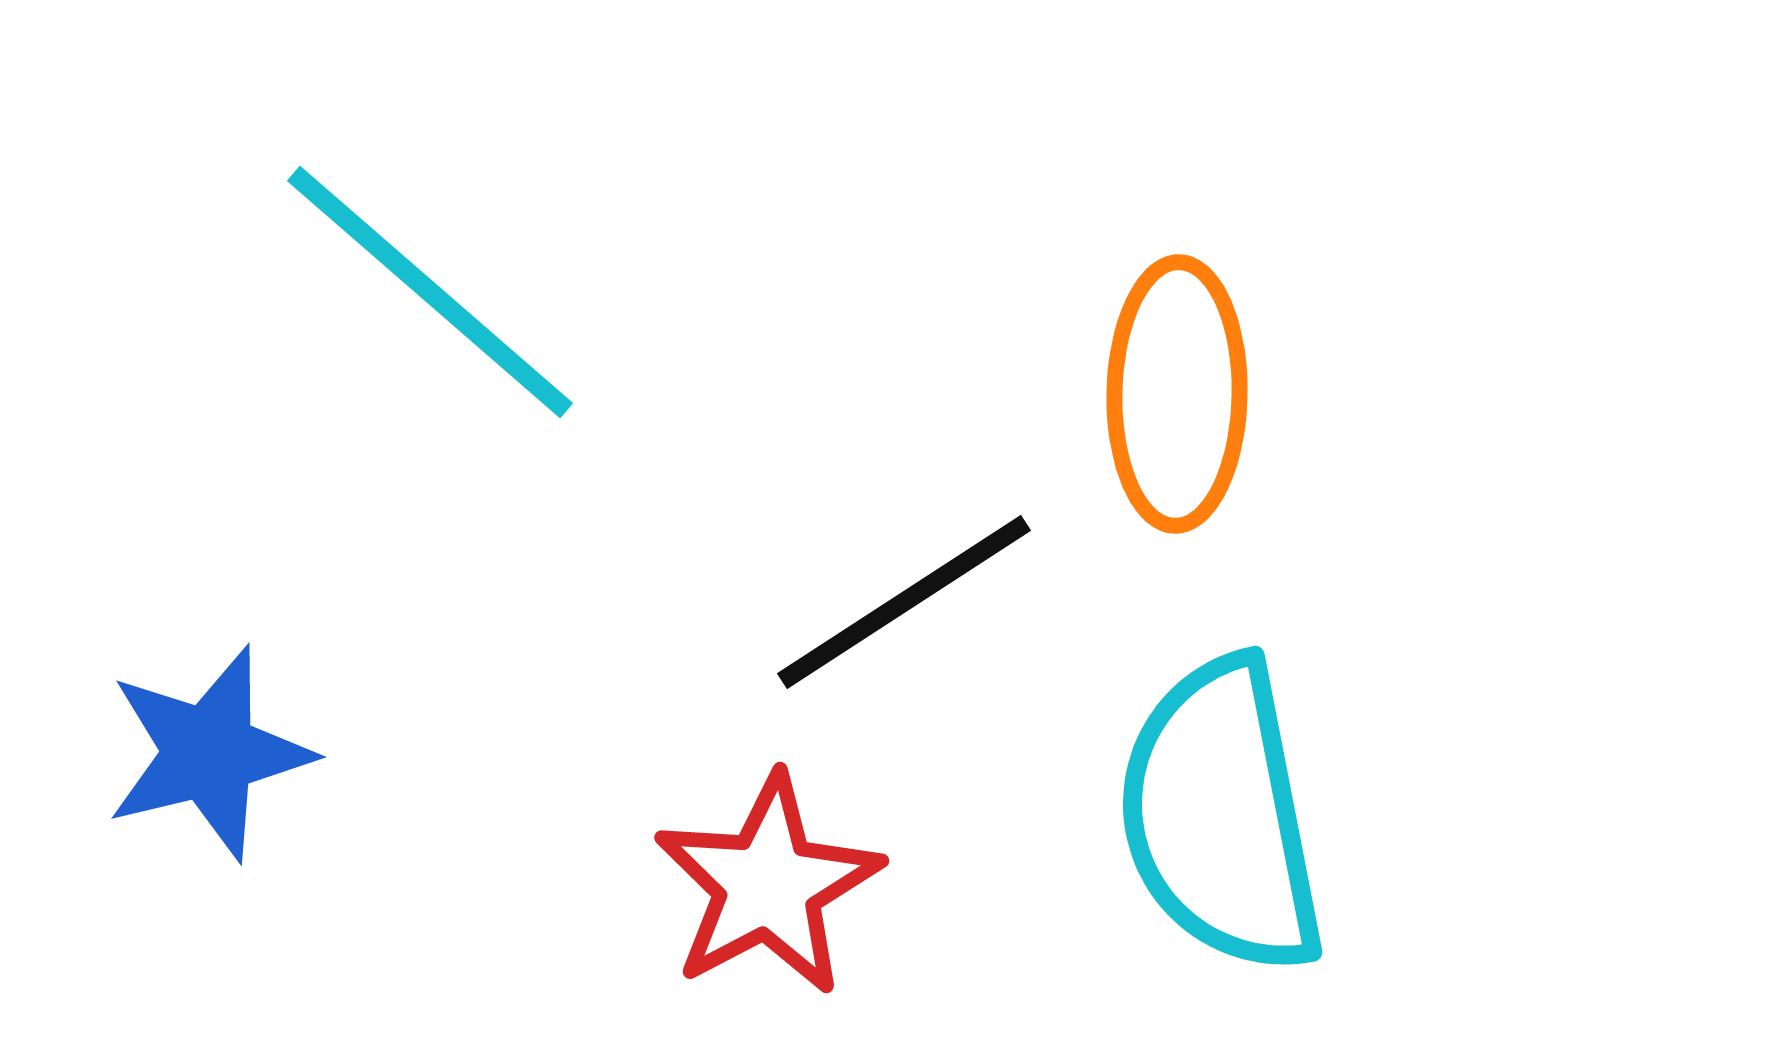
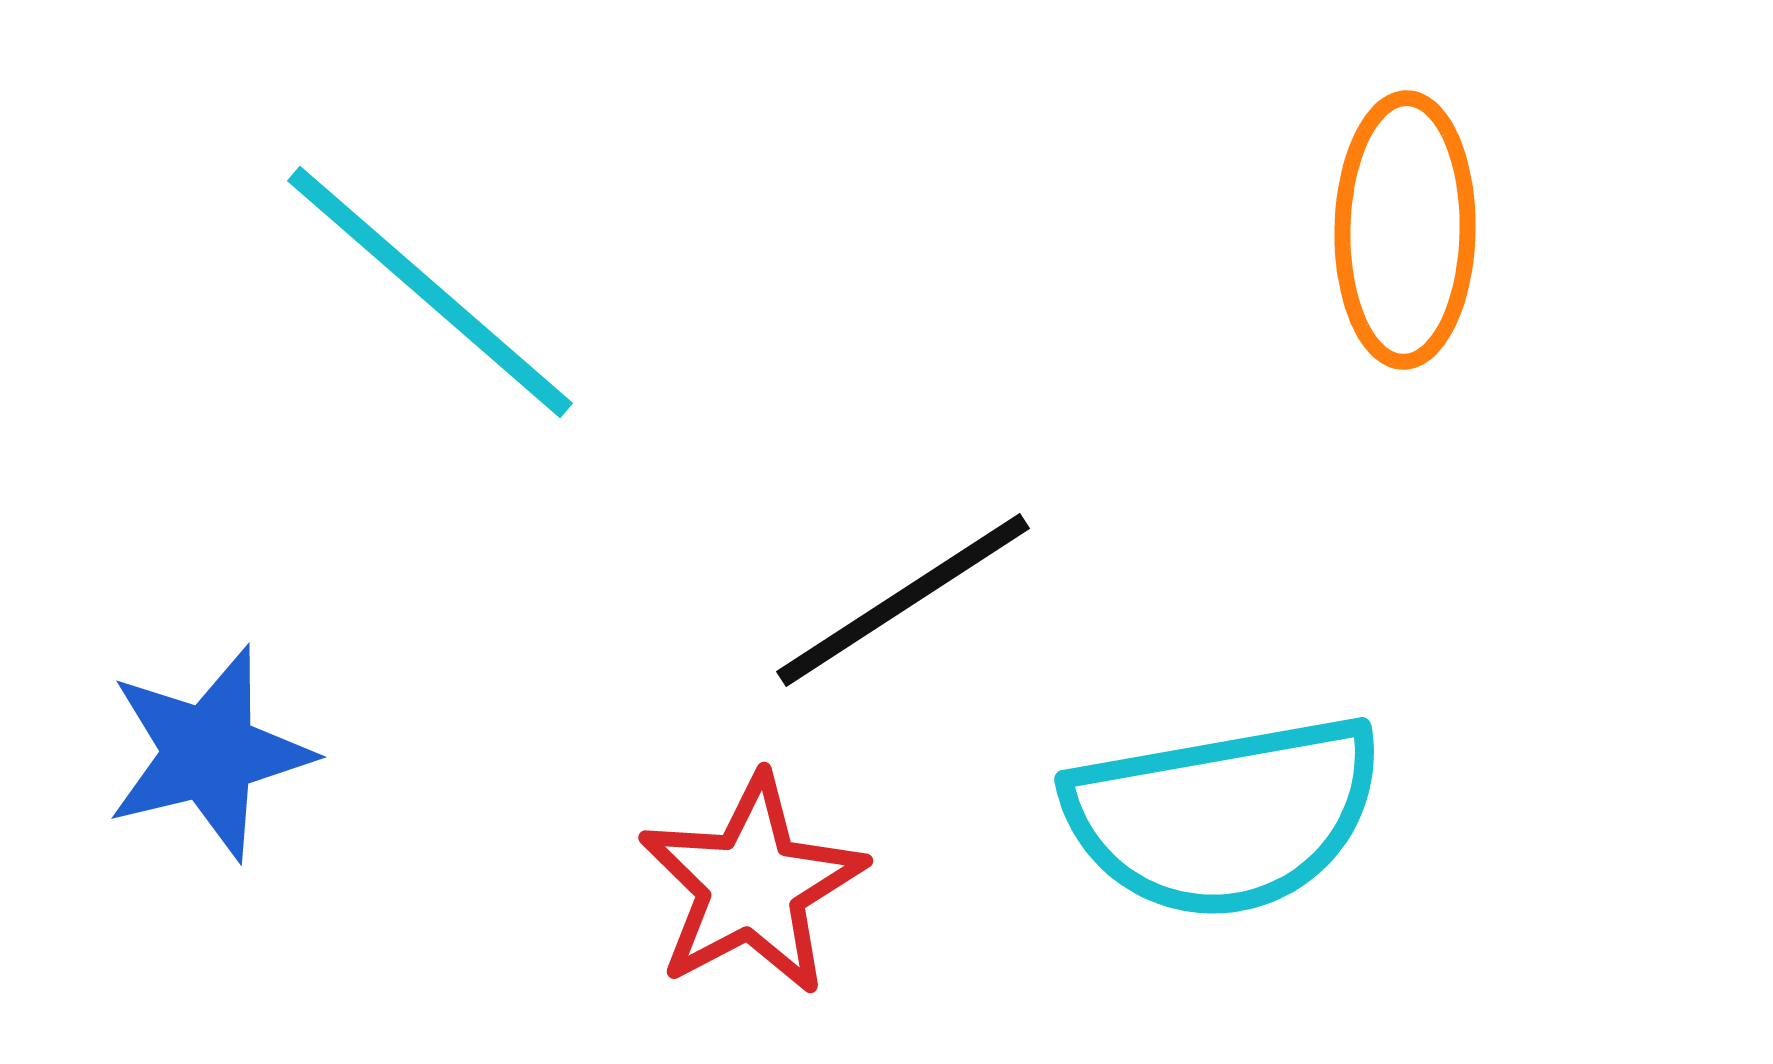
orange ellipse: moved 228 px right, 164 px up
black line: moved 1 px left, 2 px up
cyan semicircle: moved 3 px right; rotated 89 degrees counterclockwise
red star: moved 16 px left
